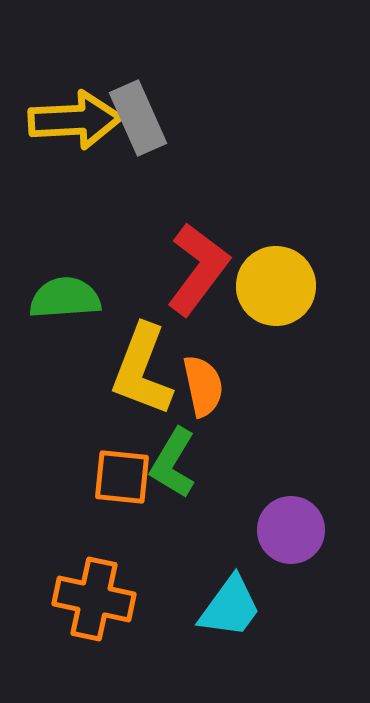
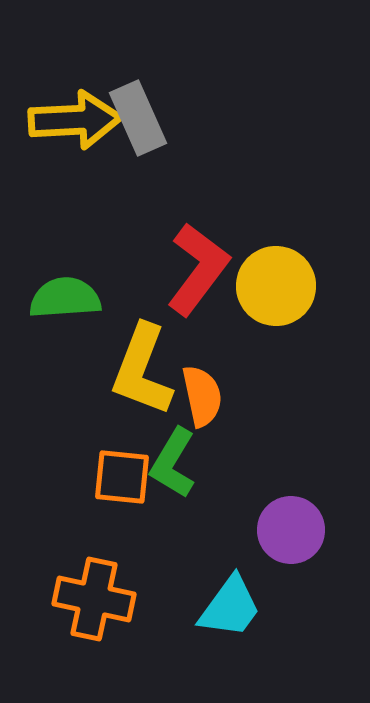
orange semicircle: moved 1 px left, 10 px down
